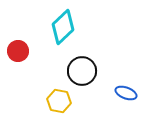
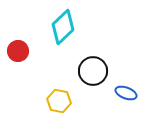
black circle: moved 11 px right
